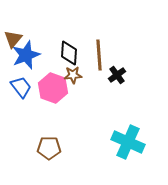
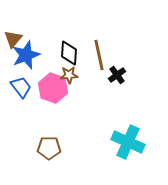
brown line: rotated 8 degrees counterclockwise
brown star: moved 4 px left
